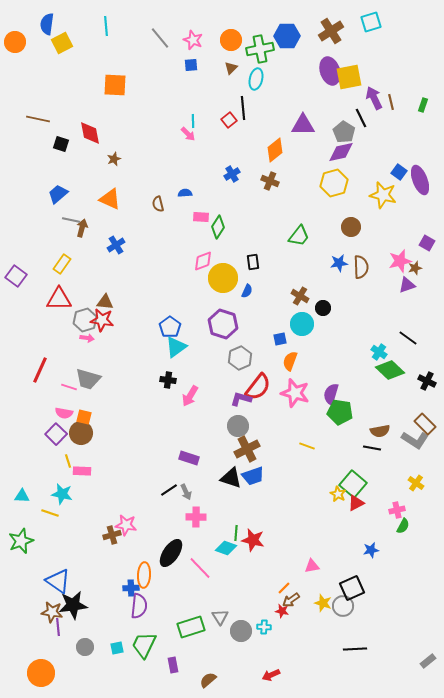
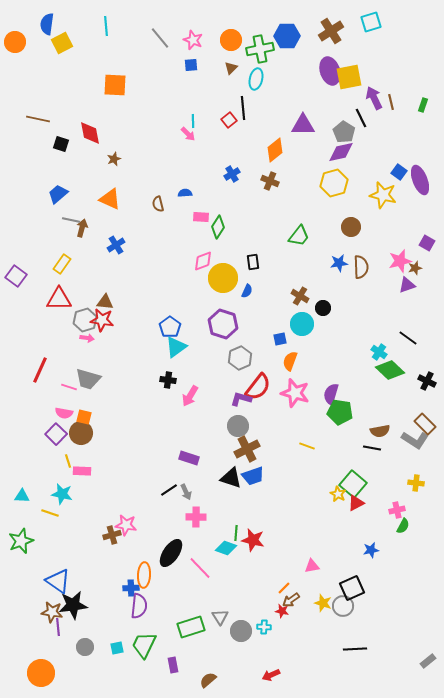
yellow cross at (416, 483): rotated 28 degrees counterclockwise
